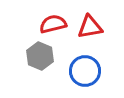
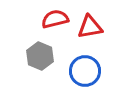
red semicircle: moved 2 px right, 5 px up
